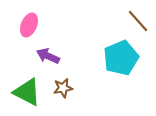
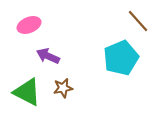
pink ellipse: rotated 45 degrees clockwise
